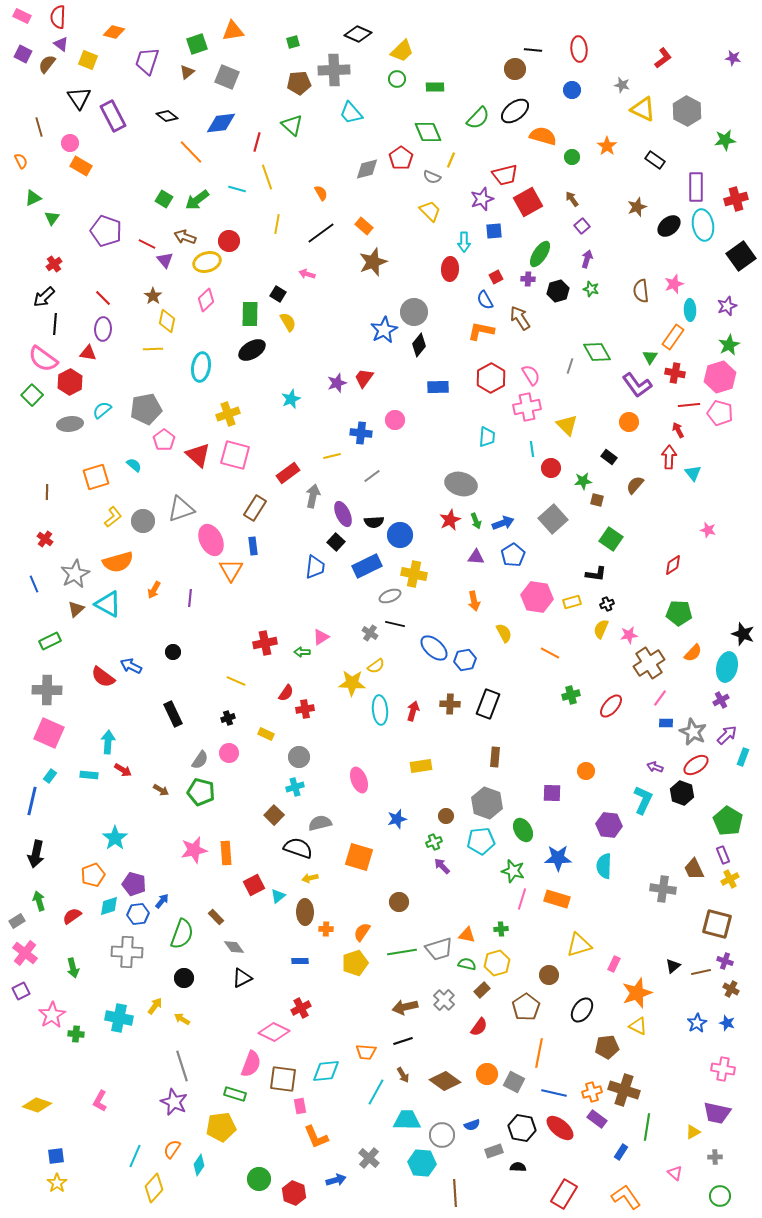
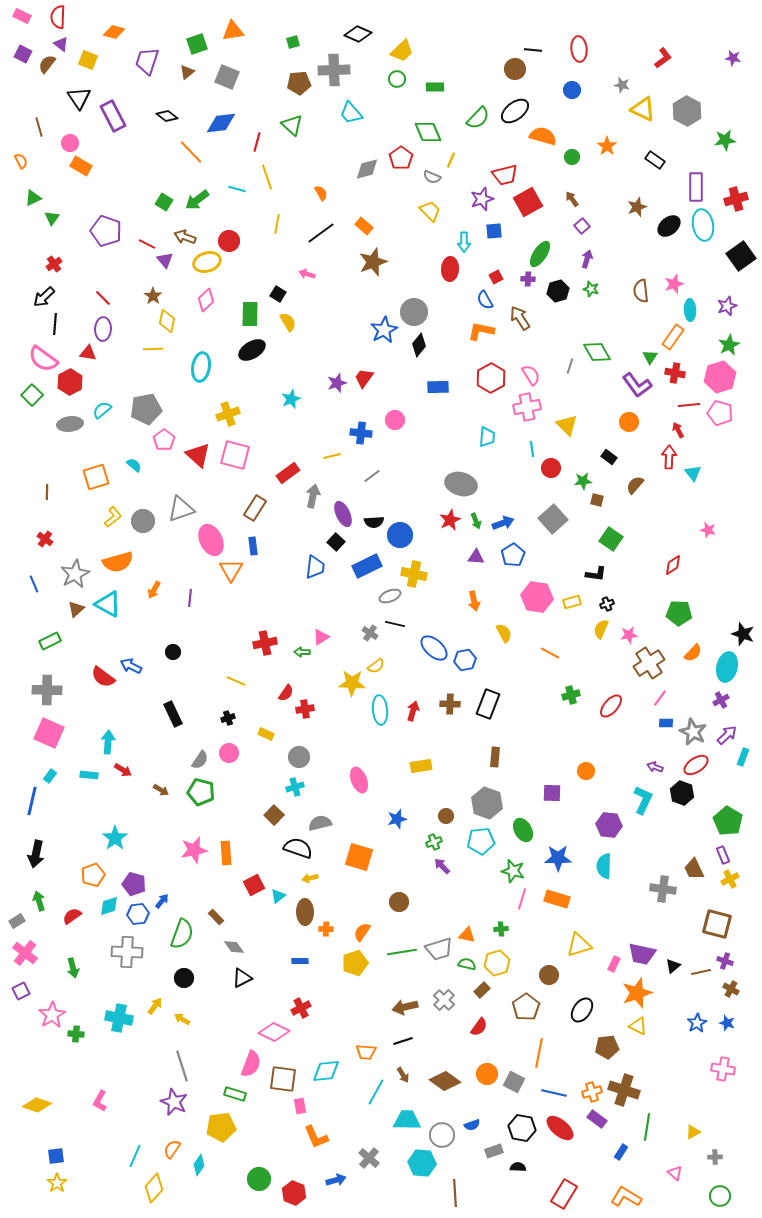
green square at (164, 199): moved 3 px down
purple trapezoid at (717, 1113): moved 75 px left, 159 px up
orange L-shape at (626, 1197): rotated 24 degrees counterclockwise
